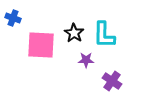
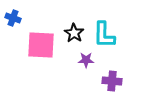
purple cross: rotated 30 degrees counterclockwise
